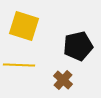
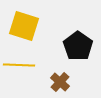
black pentagon: rotated 24 degrees counterclockwise
brown cross: moved 3 px left, 2 px down
